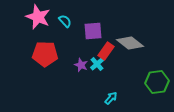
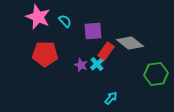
green hexagon: moved 1 px left, 8 px up
